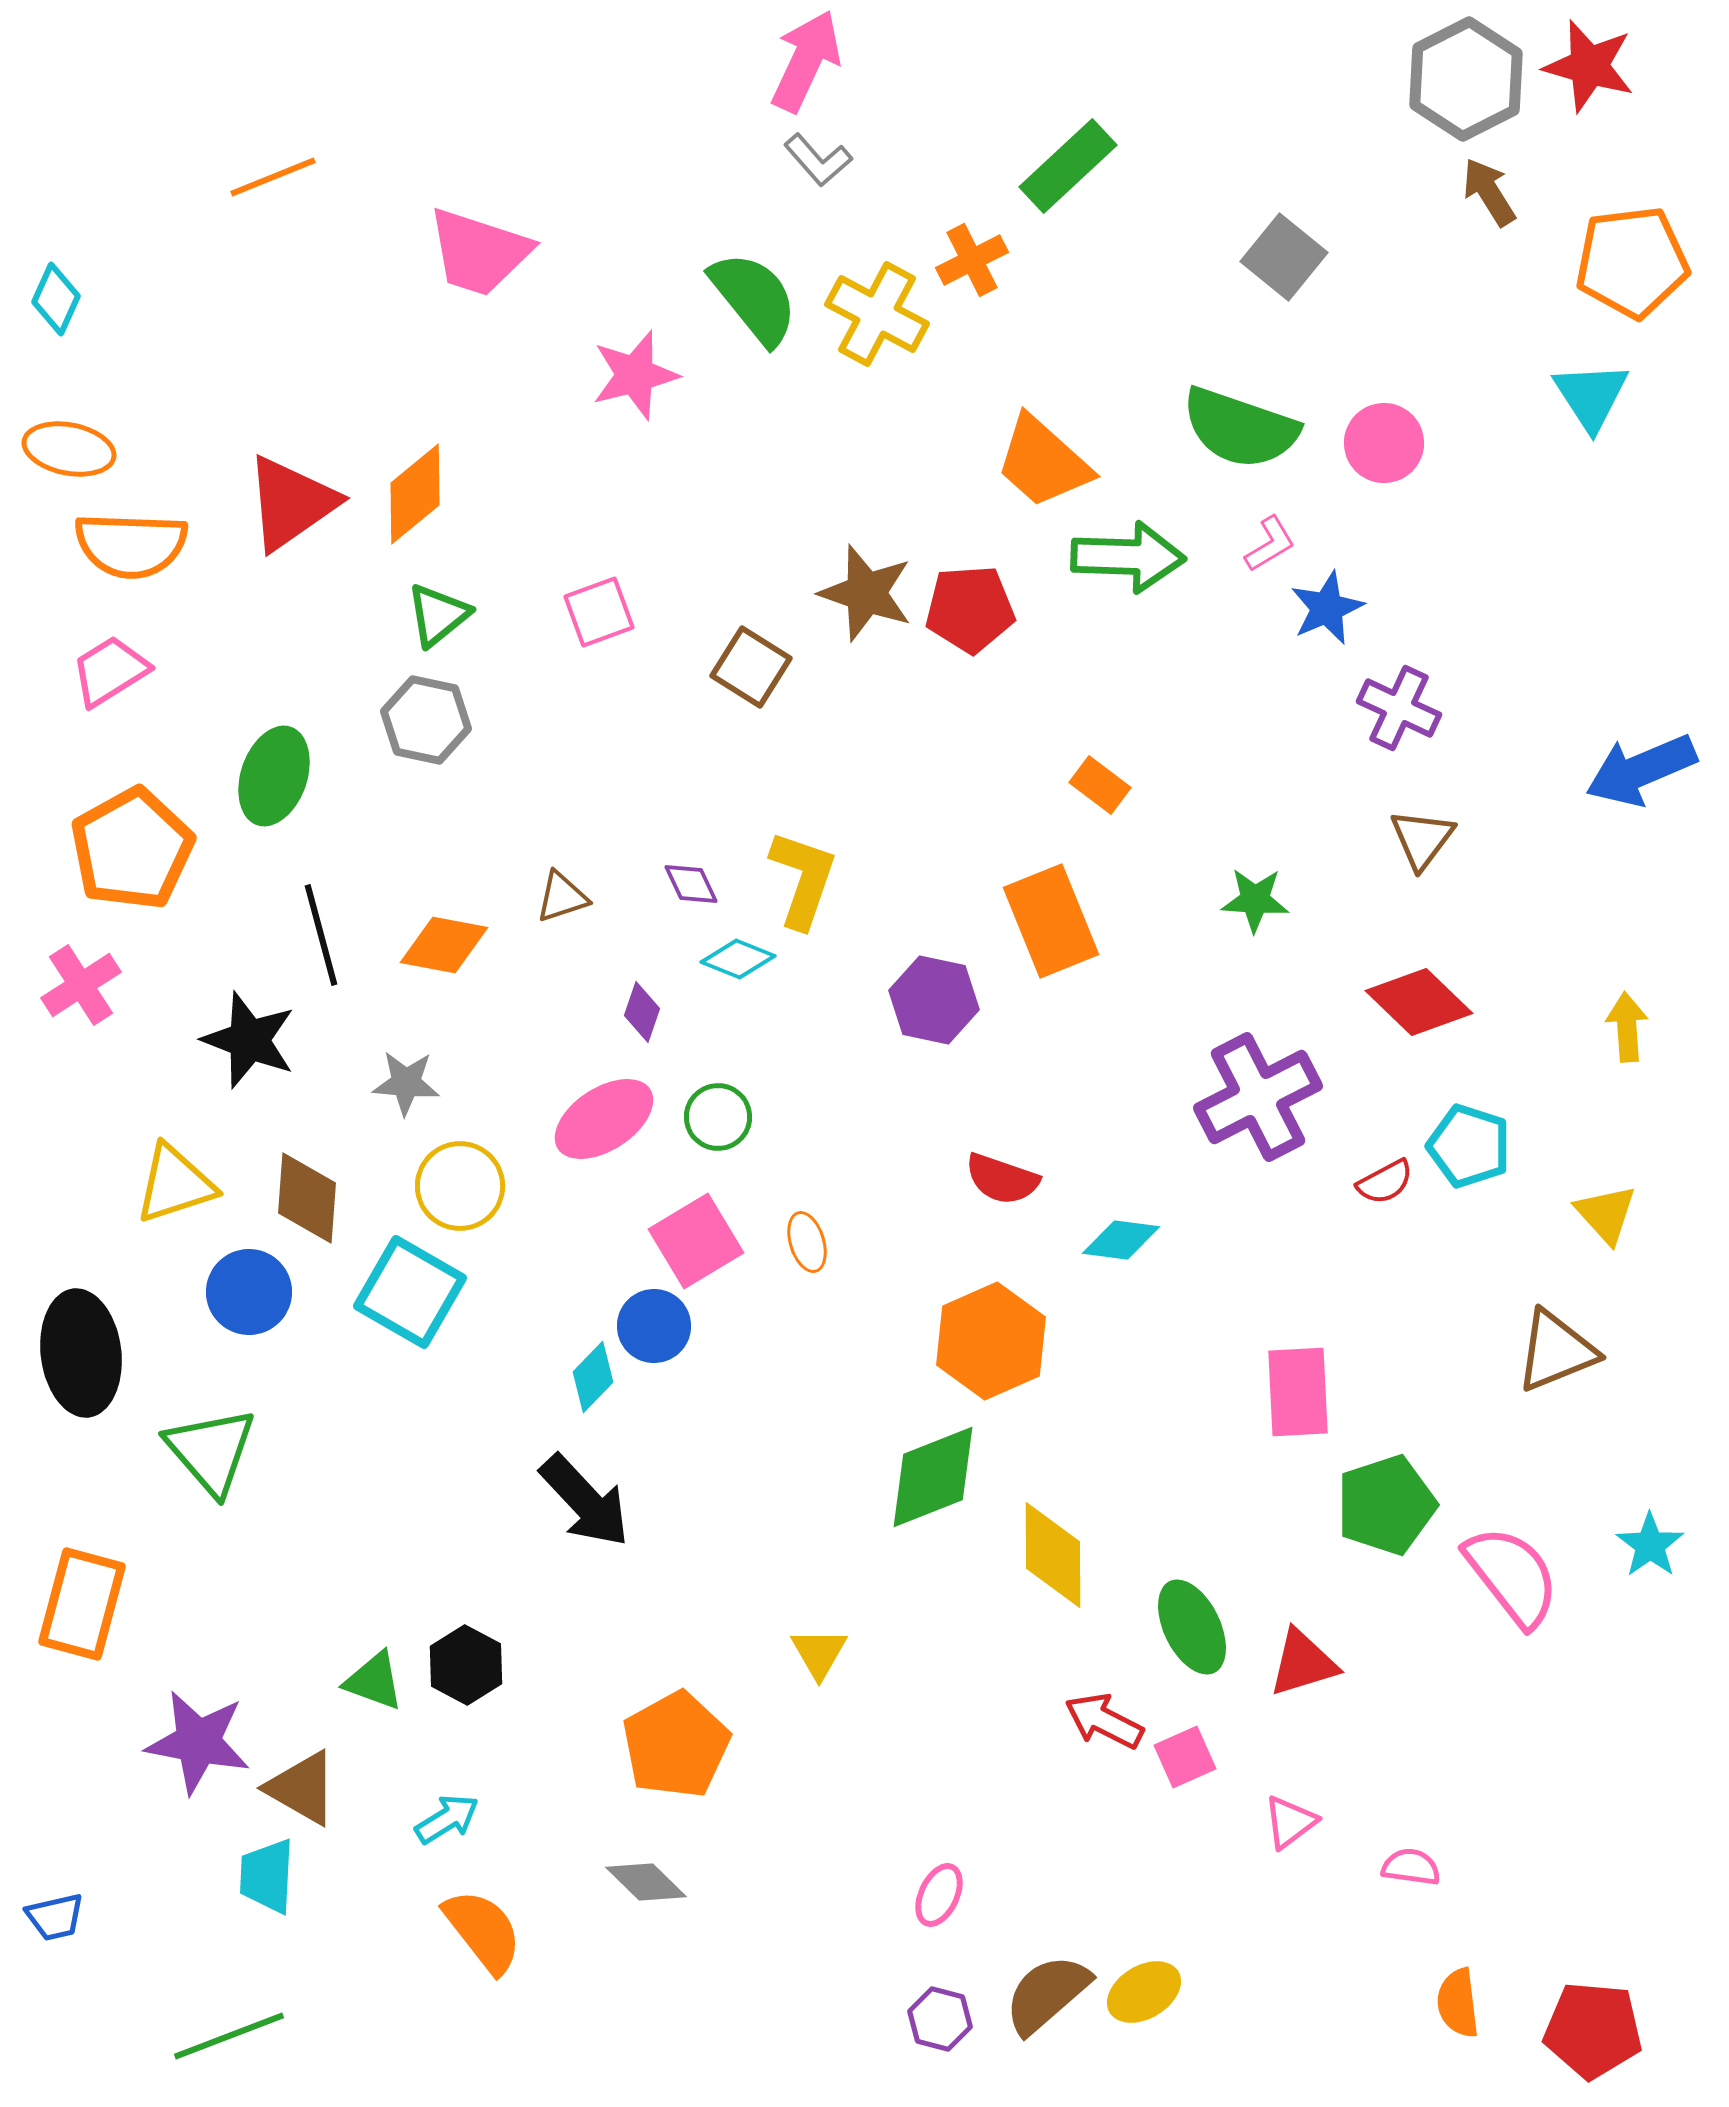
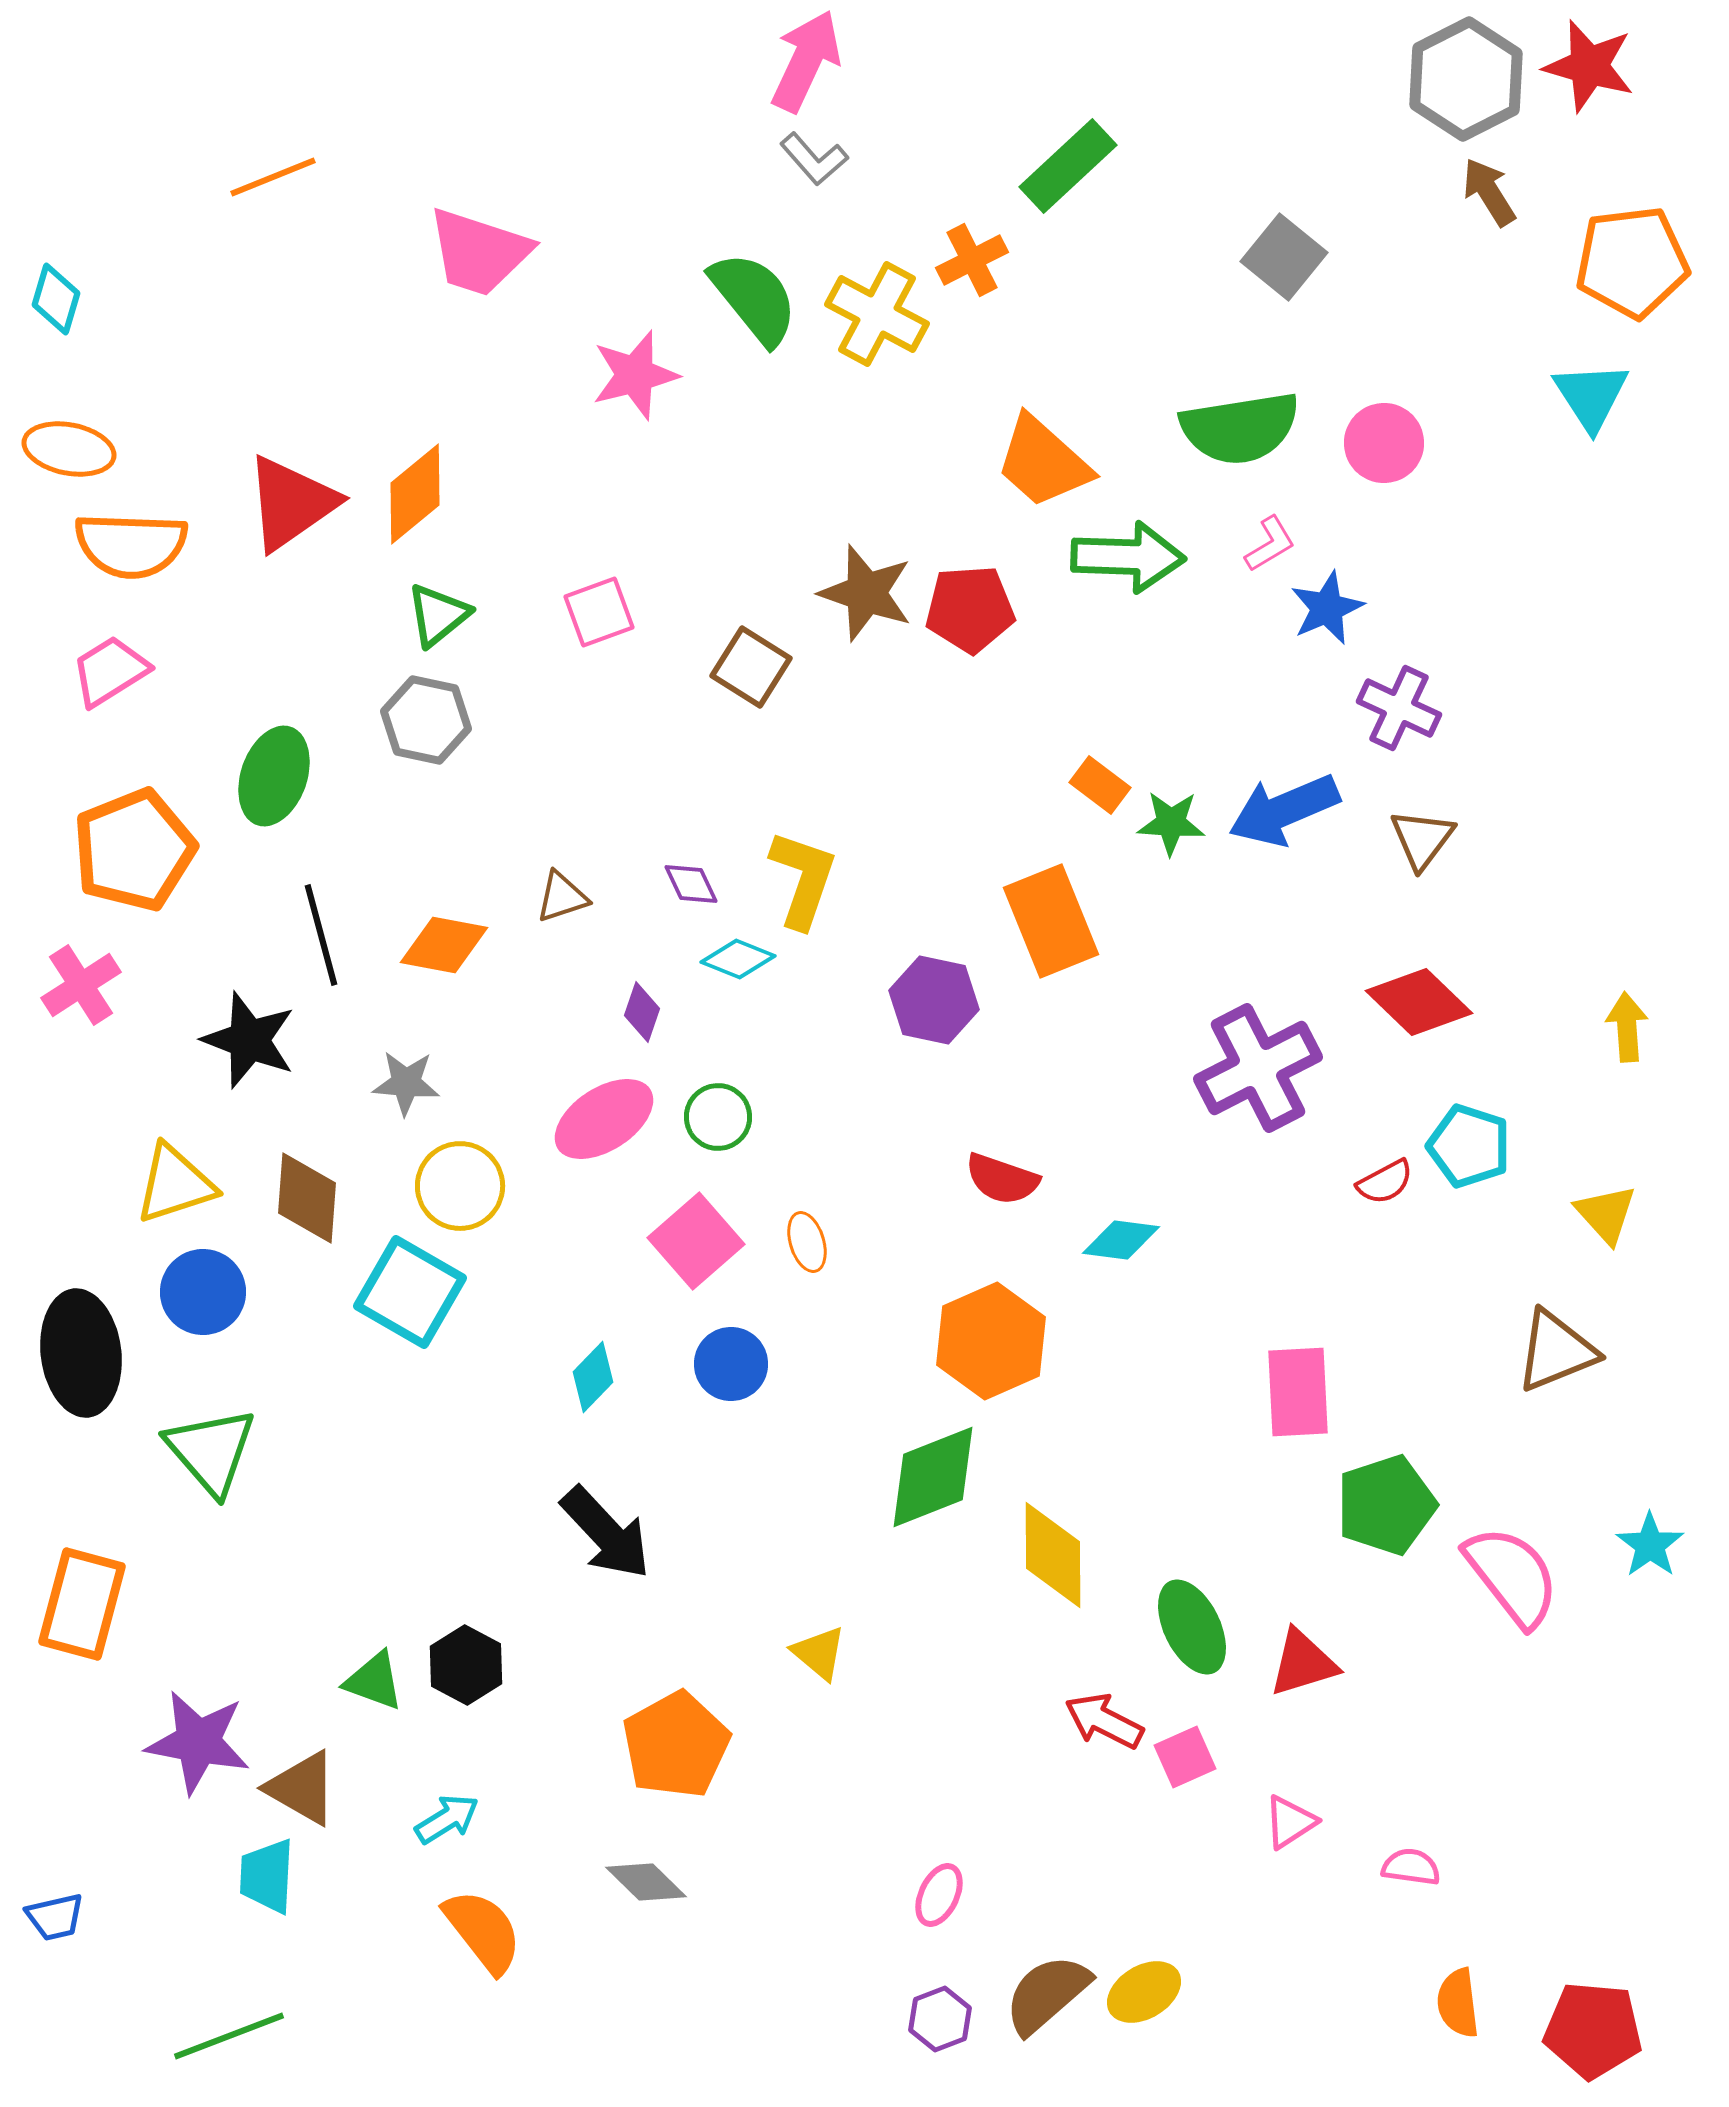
gray L-shape at (818, 160): moved 4 px left, 1 px up
cyan diamond at (56, 299): rotated 8 degrees counterclockwise
green semicircle at (1240, 428): rotated 28 degrees counterclockwise
blue arrow at (1641, 770): moved 357 px left, 40 px down
orange pentagon at (132, 849): moved 2 px right, 1 px down; rotated 7 degrees clockwise
green star at (1255, 900): moved 84 px left, 77 px up
purple cross at (1258, 1097): moved 29 px up
pink square at (696, 1241): rotated 10 degrees counterclockwise
blue circle at (249, 1292): moved 46 px left
blue circle at (654, 1326): moved 77 px right, 38 px down
black arrow at (585, 1501): moved 21 px right, 32 px down
yellow triangle at (819, 1653): rotated 20 degrees counterclockwise
pink triangle at (1290, 1822): rotated 4 degrees clockwise
purple hexagon at (940, 2019): rotated 24 degrees clockwise
